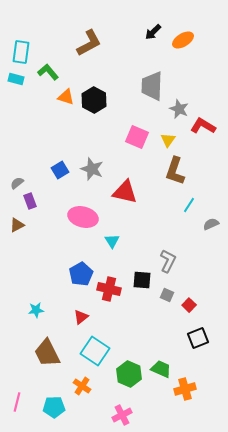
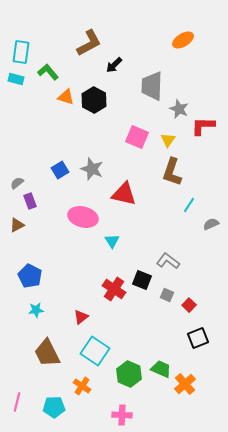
black arrow at (153, 32): moved 39 px left, 33 px down
red L-shape at (203, 126): rotated 30 degrees counterclockwise
brown L-shape at (175, 171): moved 3 px left, 1 px down
red triangle at (125, 192): moved 1 px left, 2 px down
gray L-shape at (168, 261): rotated 80 degrees counterclockwise
blue pentagon at (81, 274): moved 51 px left, 2 px down; rotated 15 degrees counterclockwise
black square at (142, 280): rotated 18 degrees clockwise
red cross at (109, 289): moved 5 px right; rotated 20 degrees clockwise
orange cross at (185, 389): moved 5 px up; rotated 25 degrees counterclockwise
pink cross at (122, 415): rotated 30 degrees clockwise
